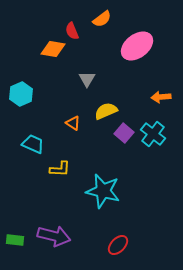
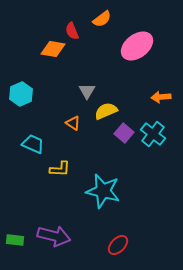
gray triangle: moved 12 px down
